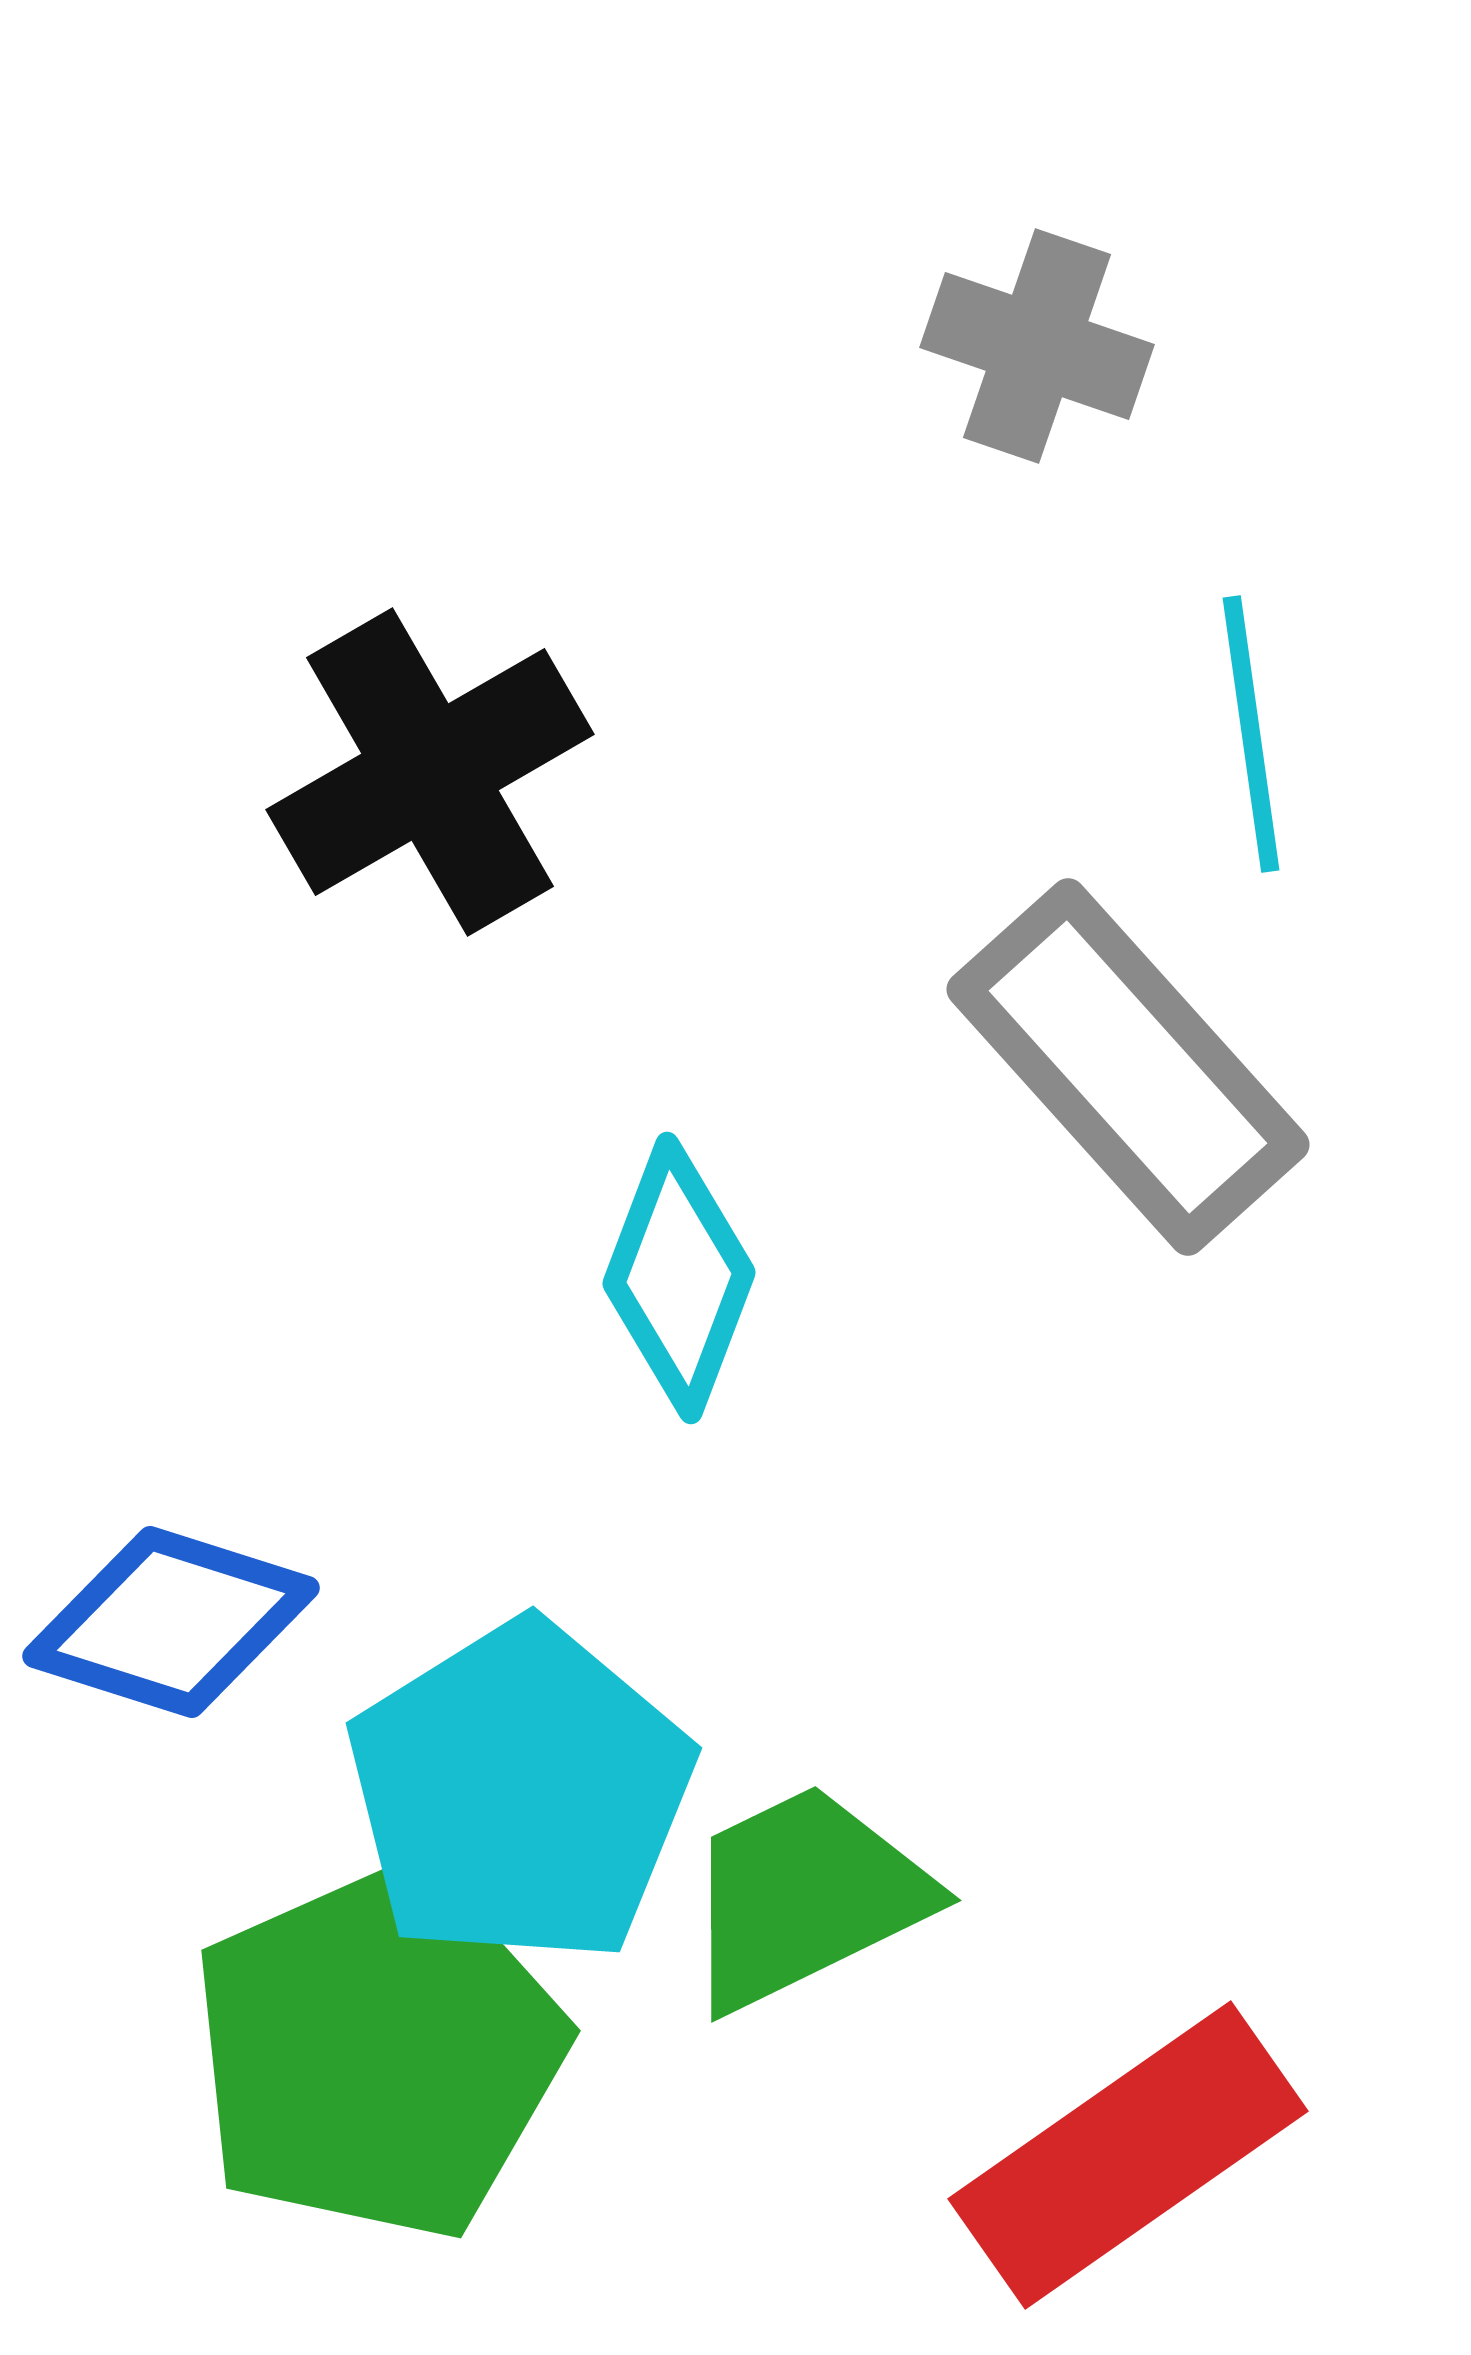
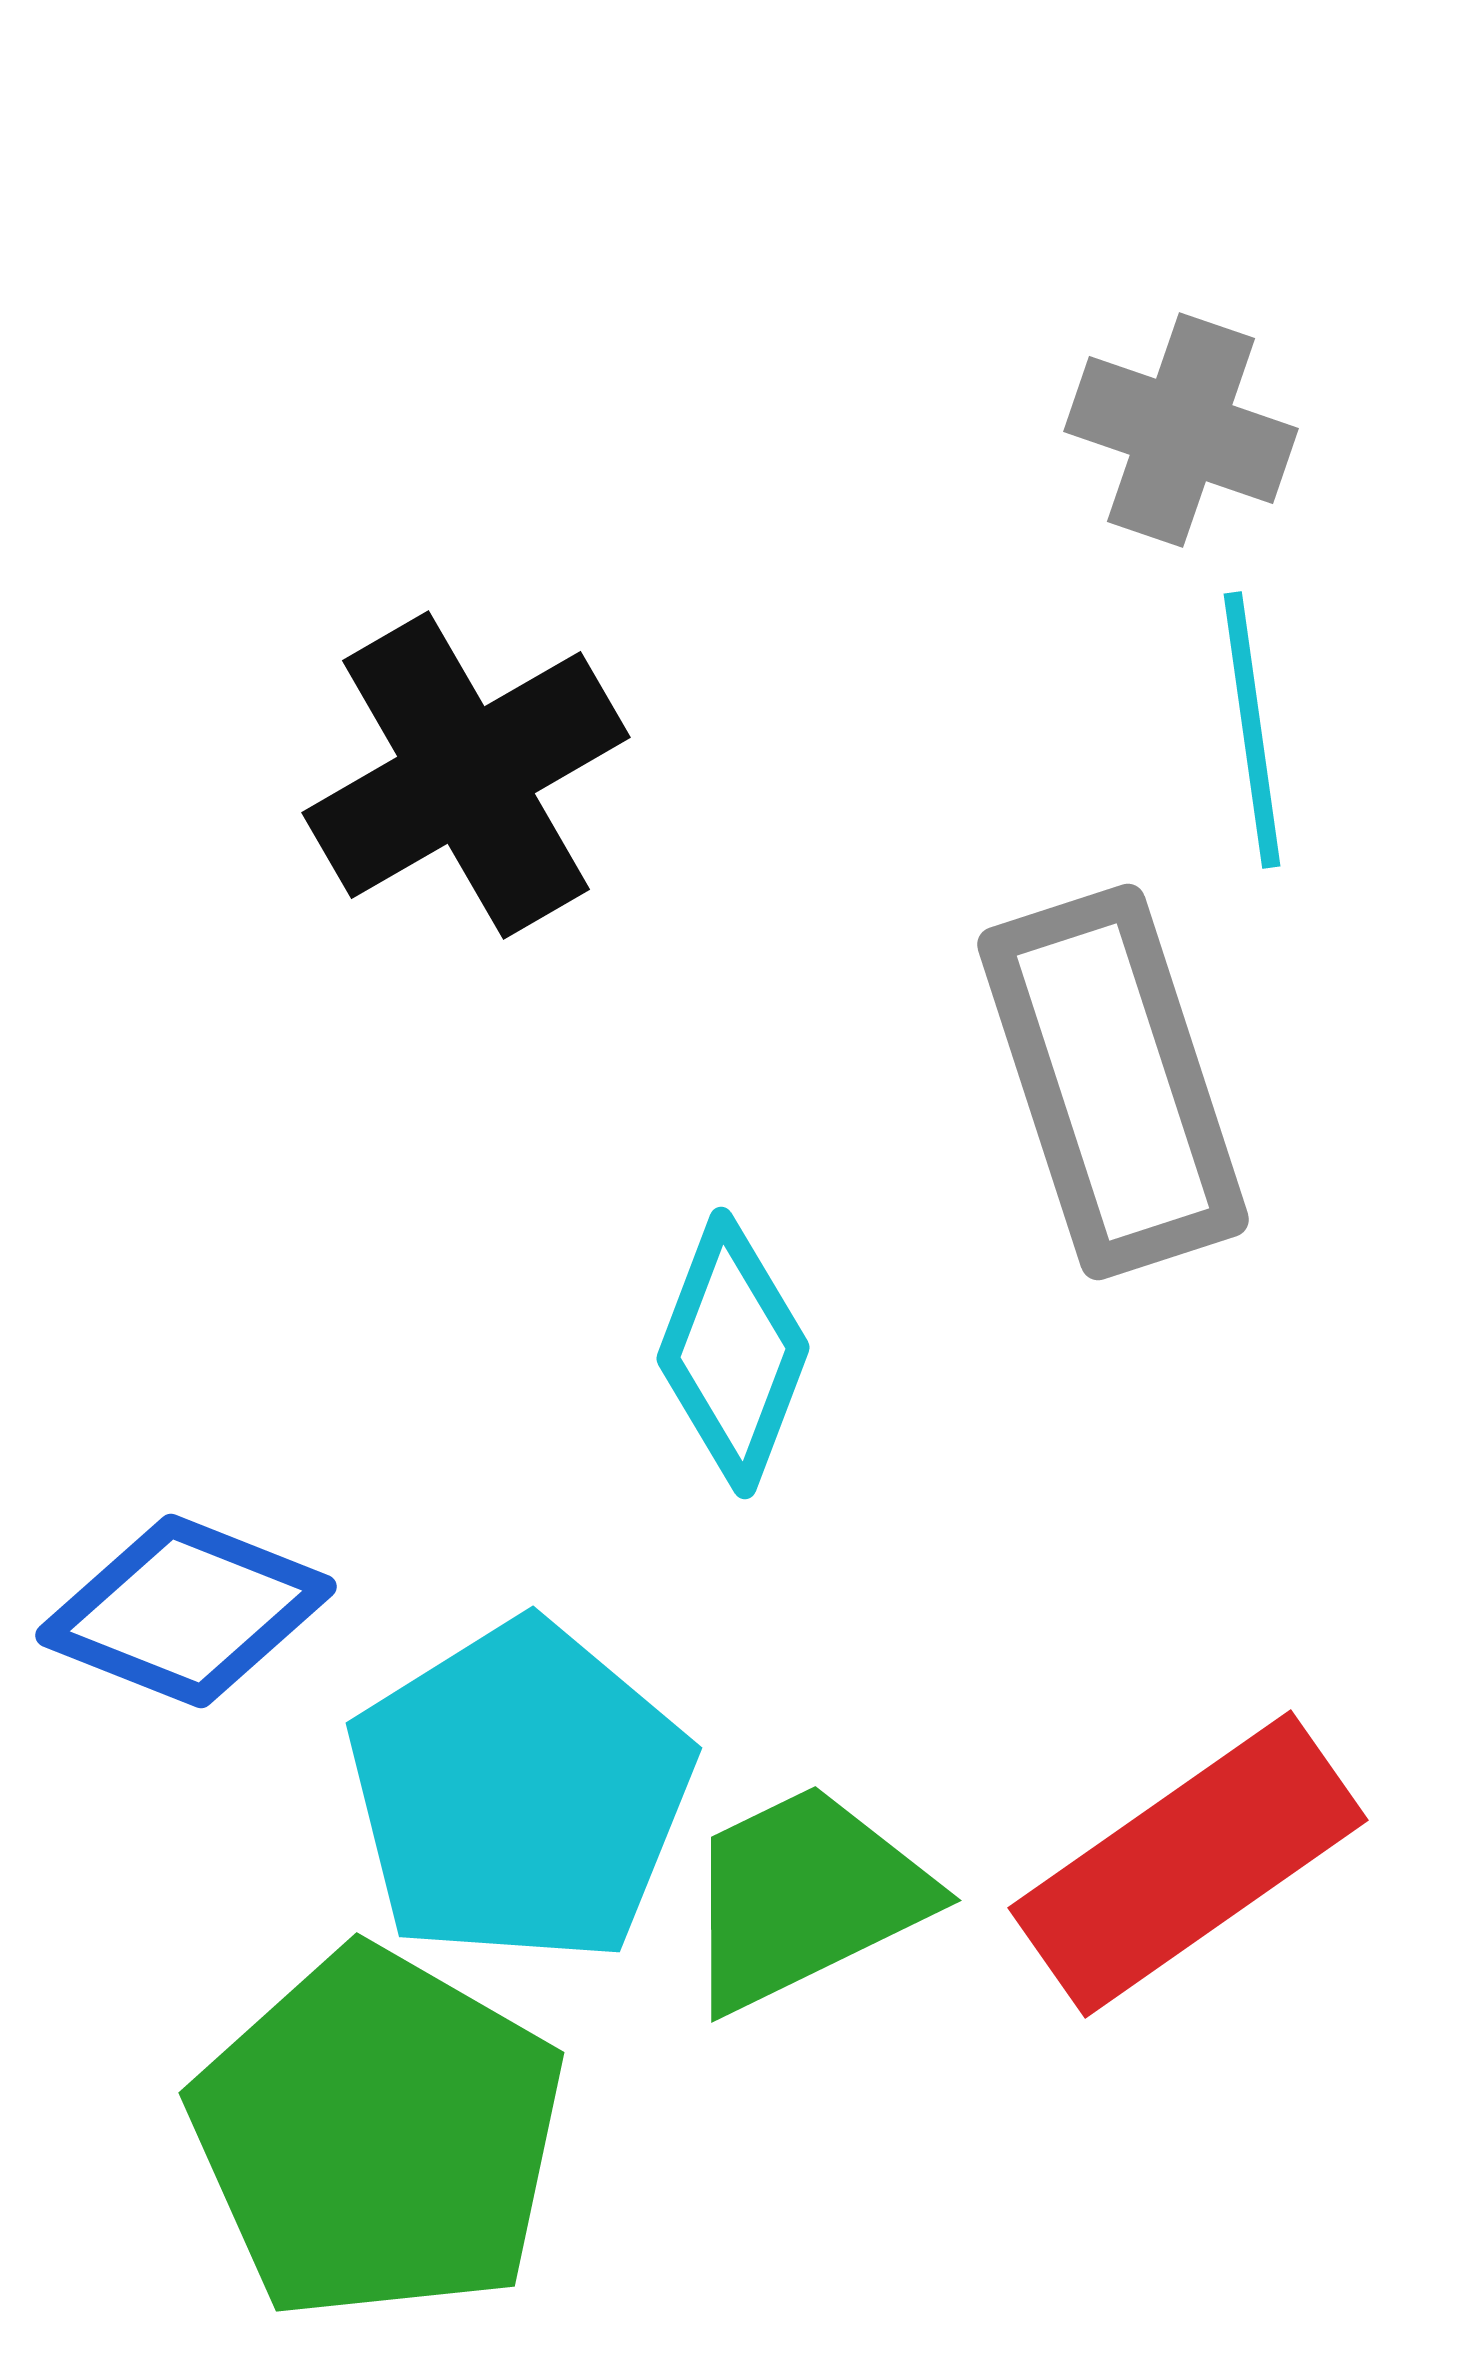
gray cross: moved 144 px right, 84 px down
cyan line: moved 1 px right, 4 px up
black cross: moved 36 px right, 3 px down
gray rectangle: moved 15 px left, 15 px down; rotated 24 degrees clockwise
cyan diamond: moved 54 px right, 75 px down
blue diamond: moved 15 px right, 11 px up; rotated 4 degrees clockwise
green pentagon: moved 83 px down; rotated 18 degrees counterclockwise
red rectangle: moved 60 px right, 291 px up
